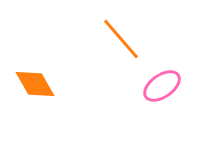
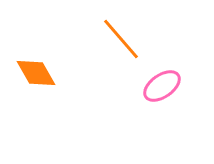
orange diamond: moved 1 px right, 11 px up
